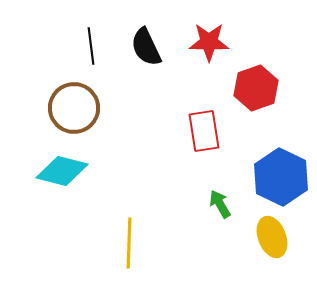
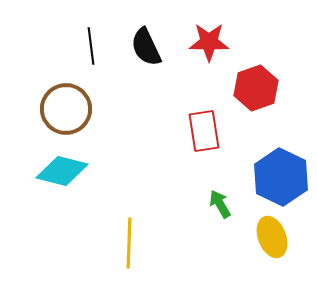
brown circle: moved 8 px left, 1 px down
